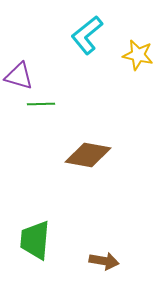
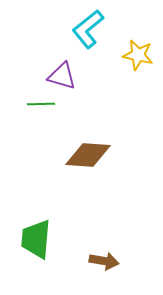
cyan L-shape: moved 1 px right, 6 px up
purple triangle: moved 43 px right
brown diamond: rotated 6 degrees counterclockwise
green trapezoid: moved 1 px right, 1 px up
